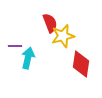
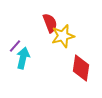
purple line: rotated 48 degrees counterclockwise
cyan arrow: moved 5 px left
red diamond: moved 4 px down
